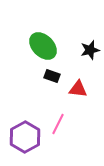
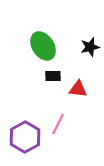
green ellipse: rotated 12 degrees clockwise
black star: moved 3 px up
black rectangle: moved 1 px right; rotated 21 degrees counterclockwise
